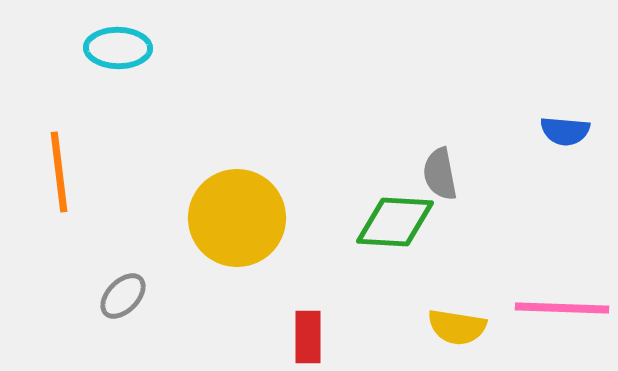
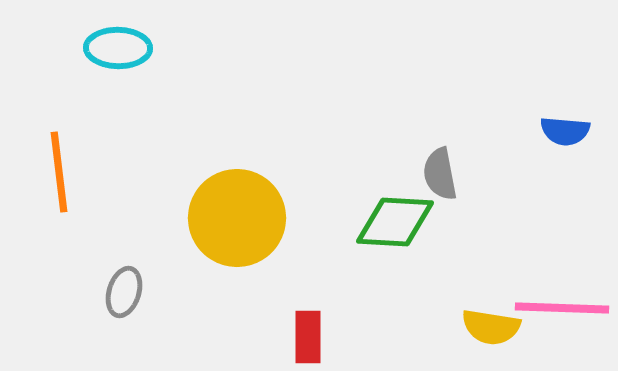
gray ellipse: moved 1 px right, 4 px up; rotated 27 degrees counterclockwise
yellow semicircle: moved 34 px right
